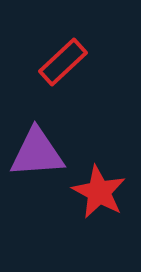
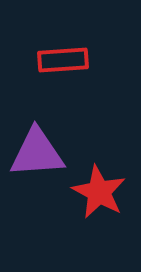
red rectangle: moved 2 px up; rotated 39 degrees clockwise
